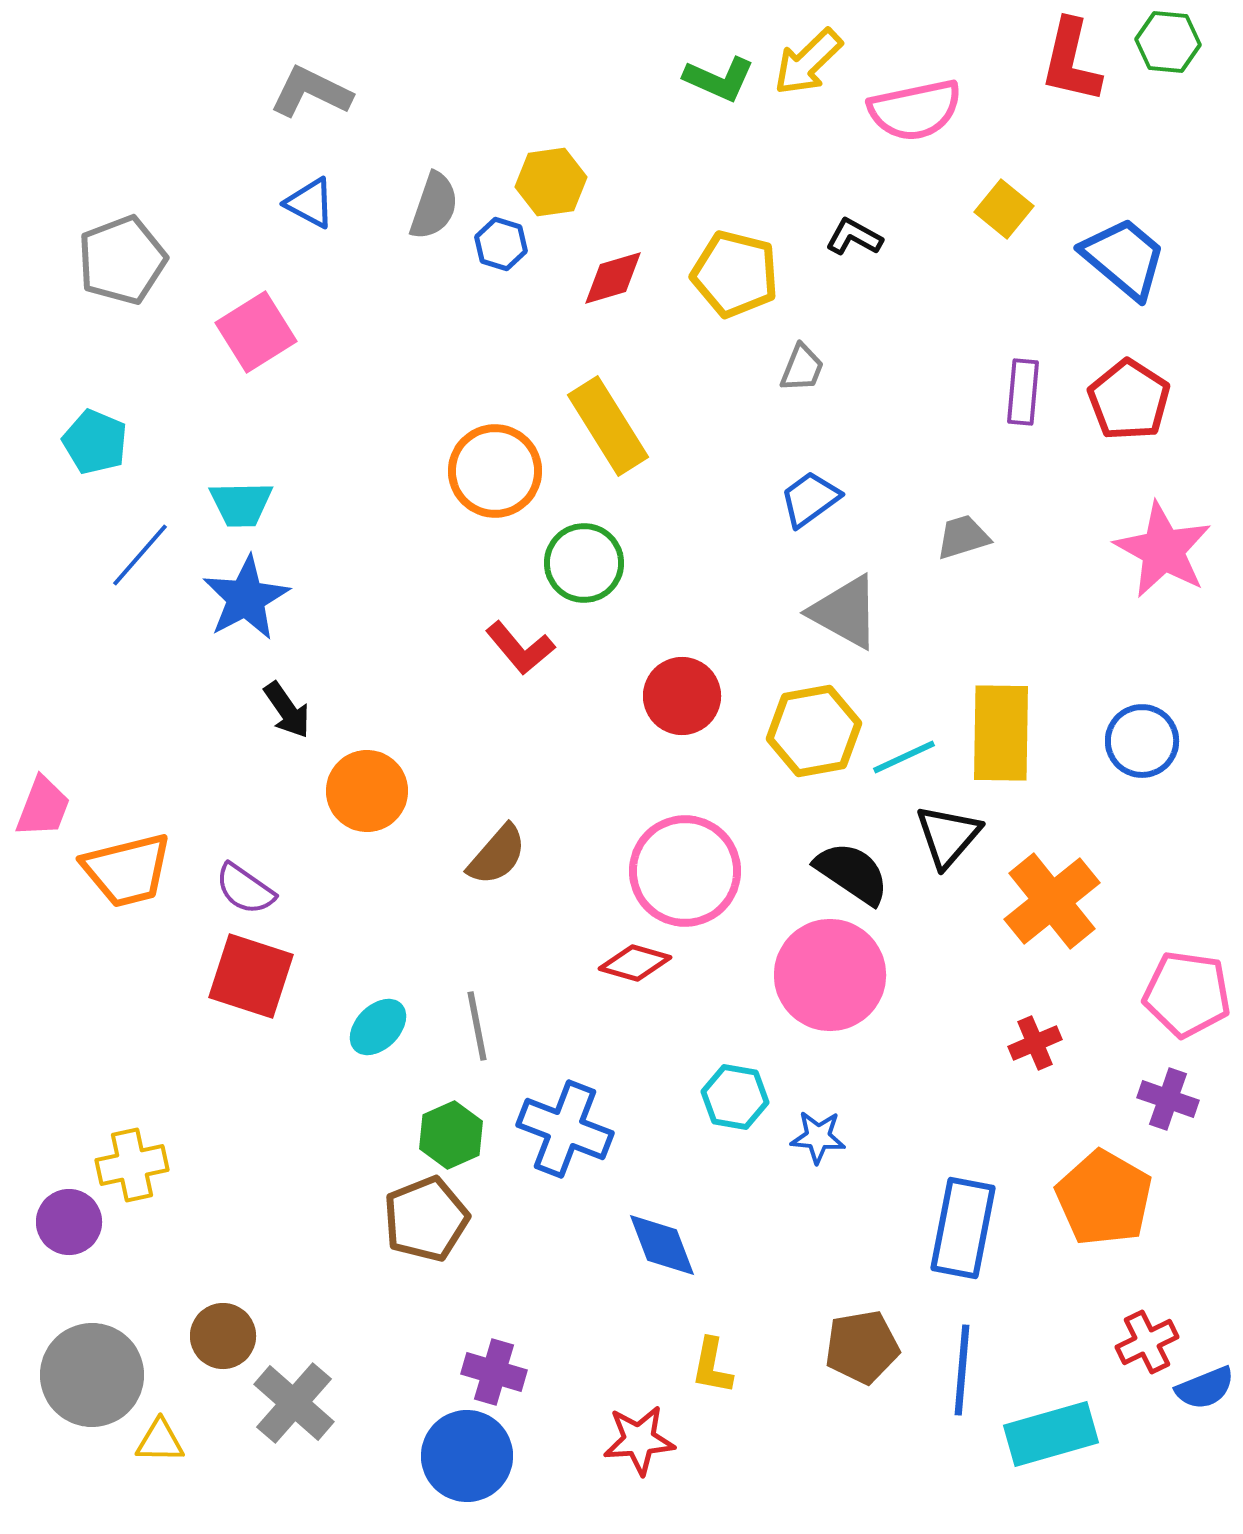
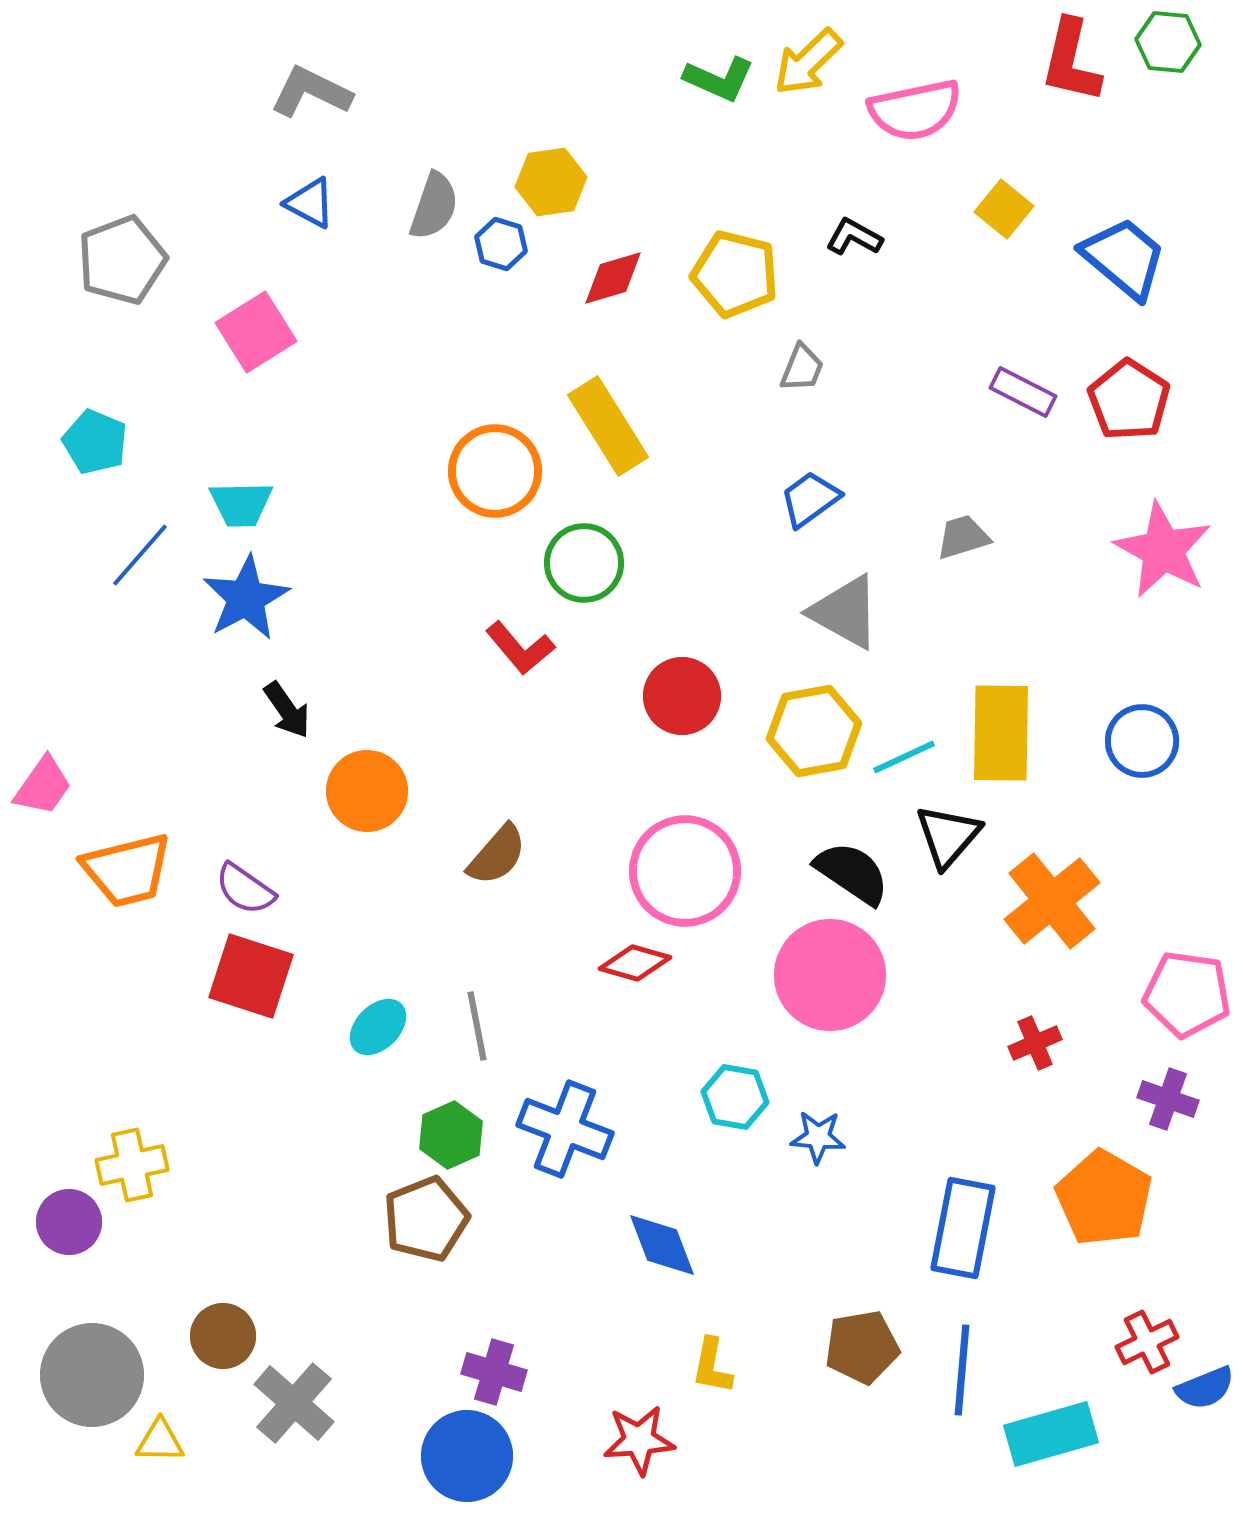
purple rectangle at (1023, 392): rotated 68 degrees counterclockwise
pink trapezoid at (43, 807): moved 21 px up; rotated 14 degrees clockwise
